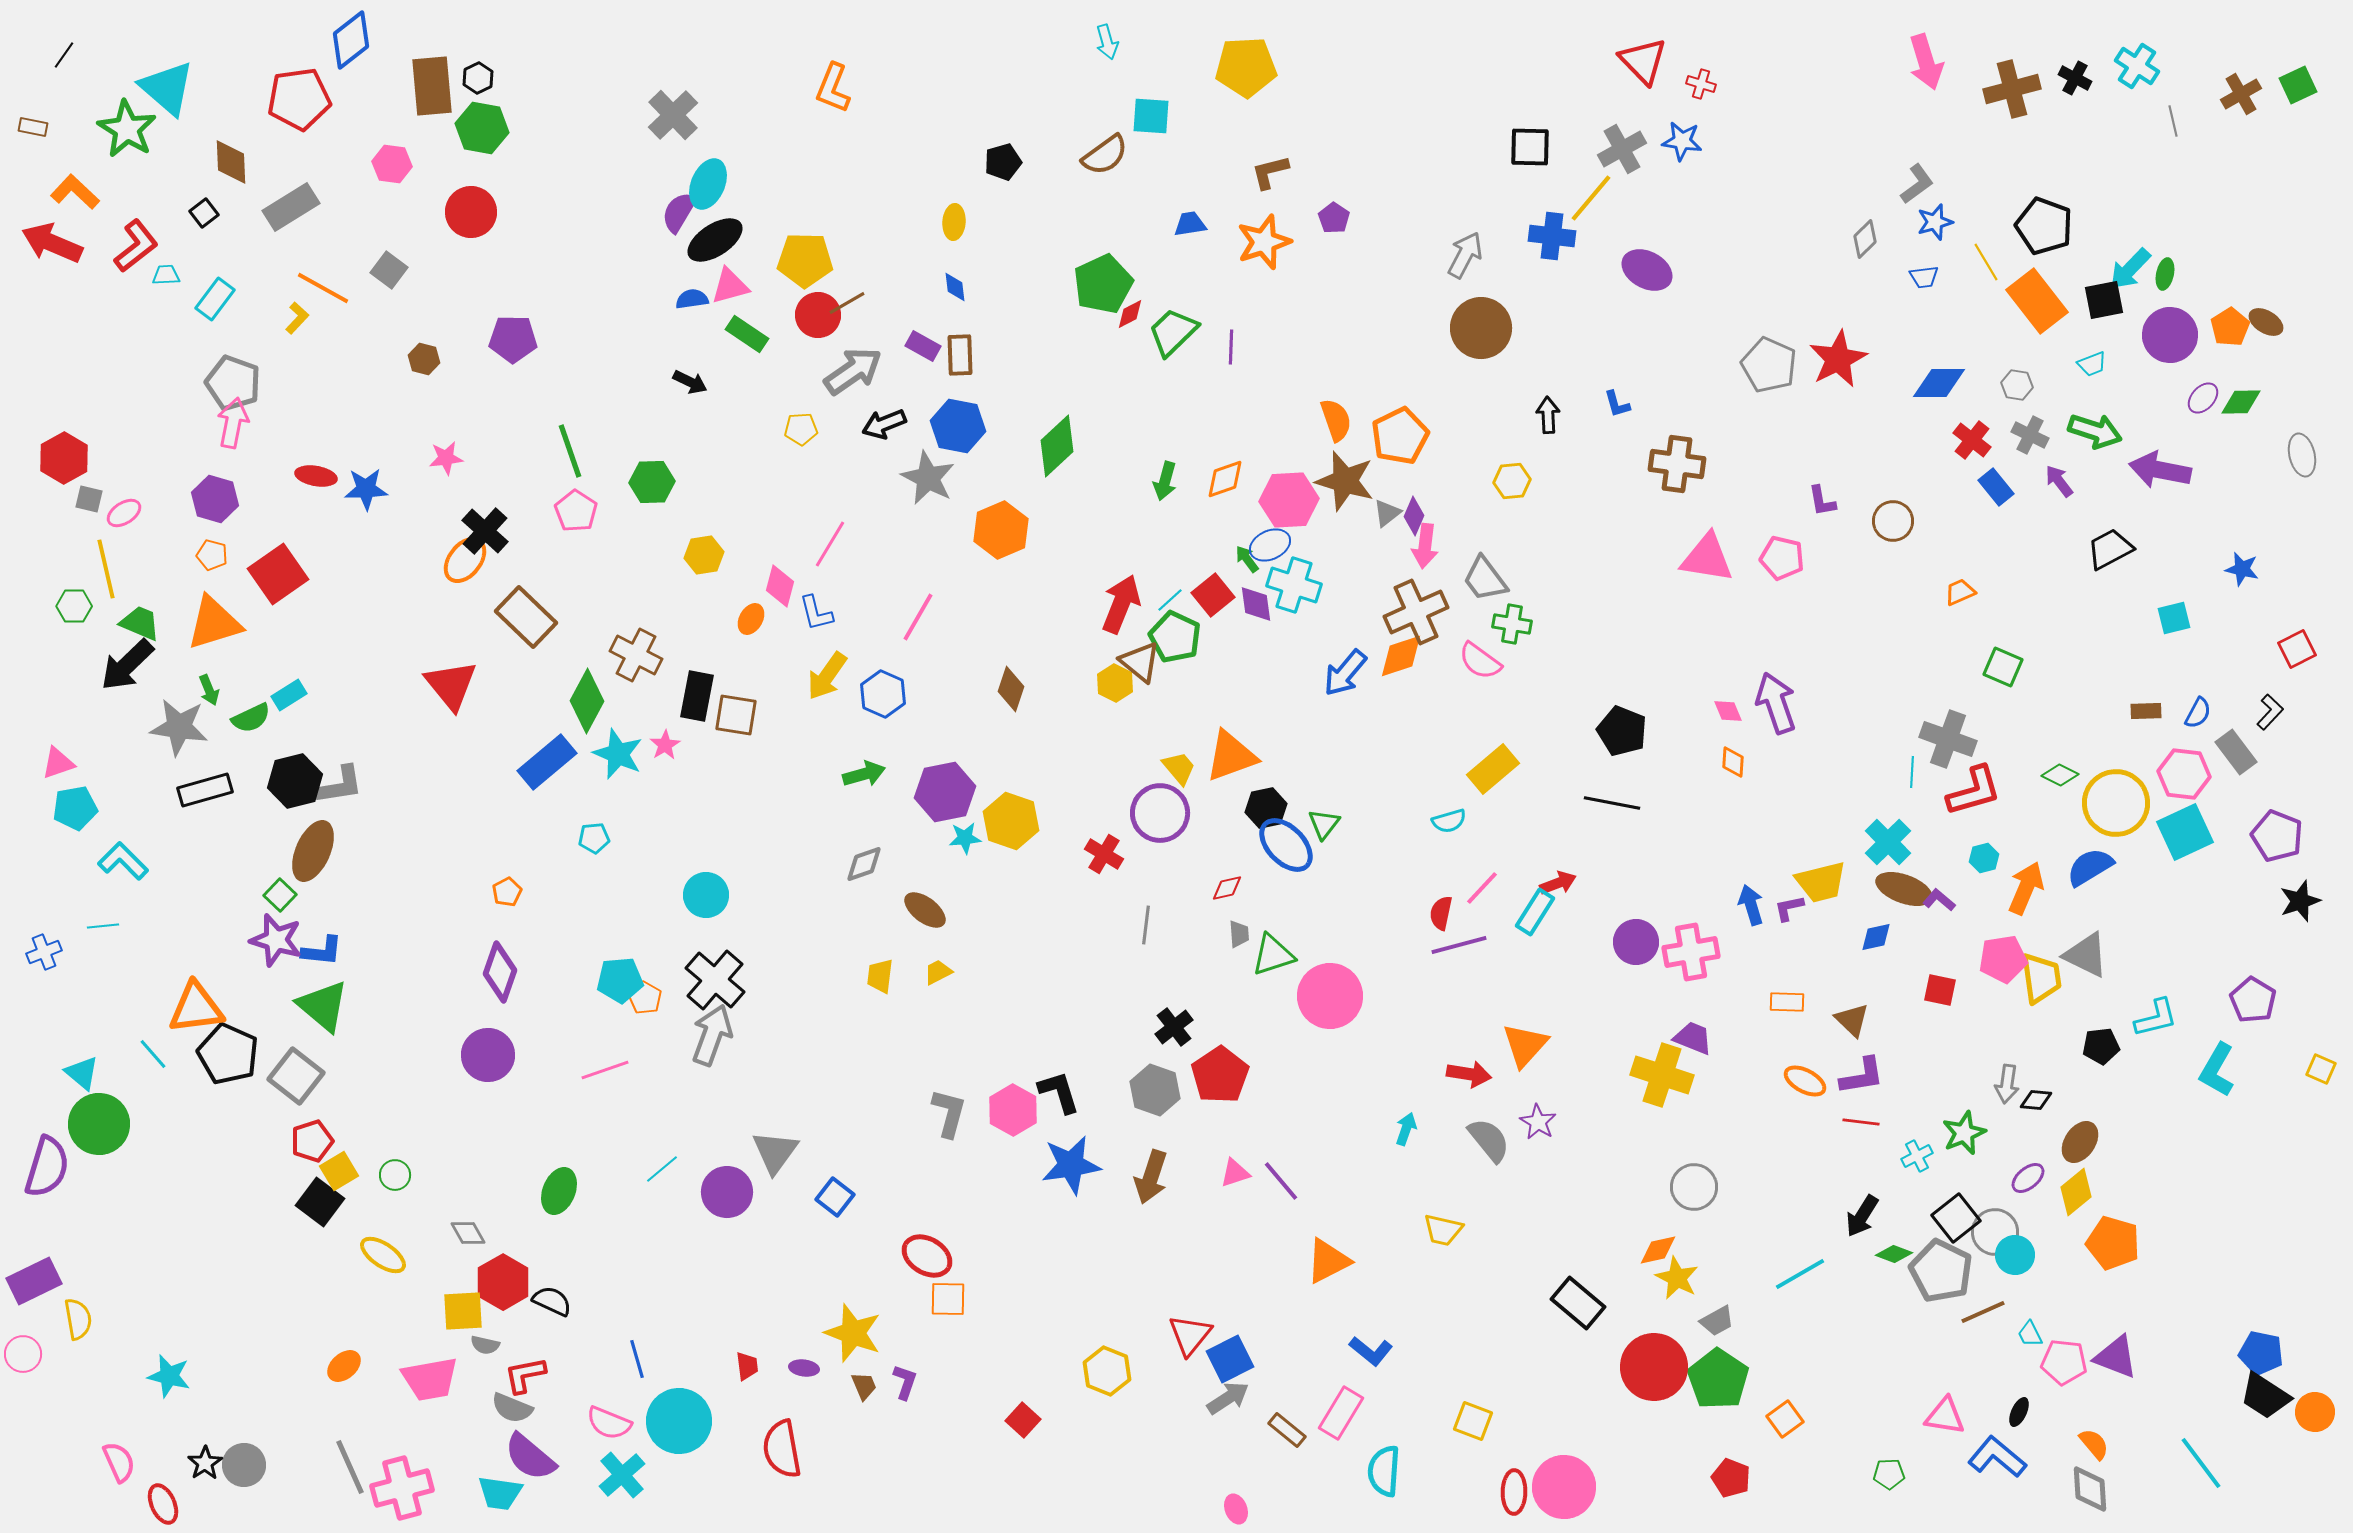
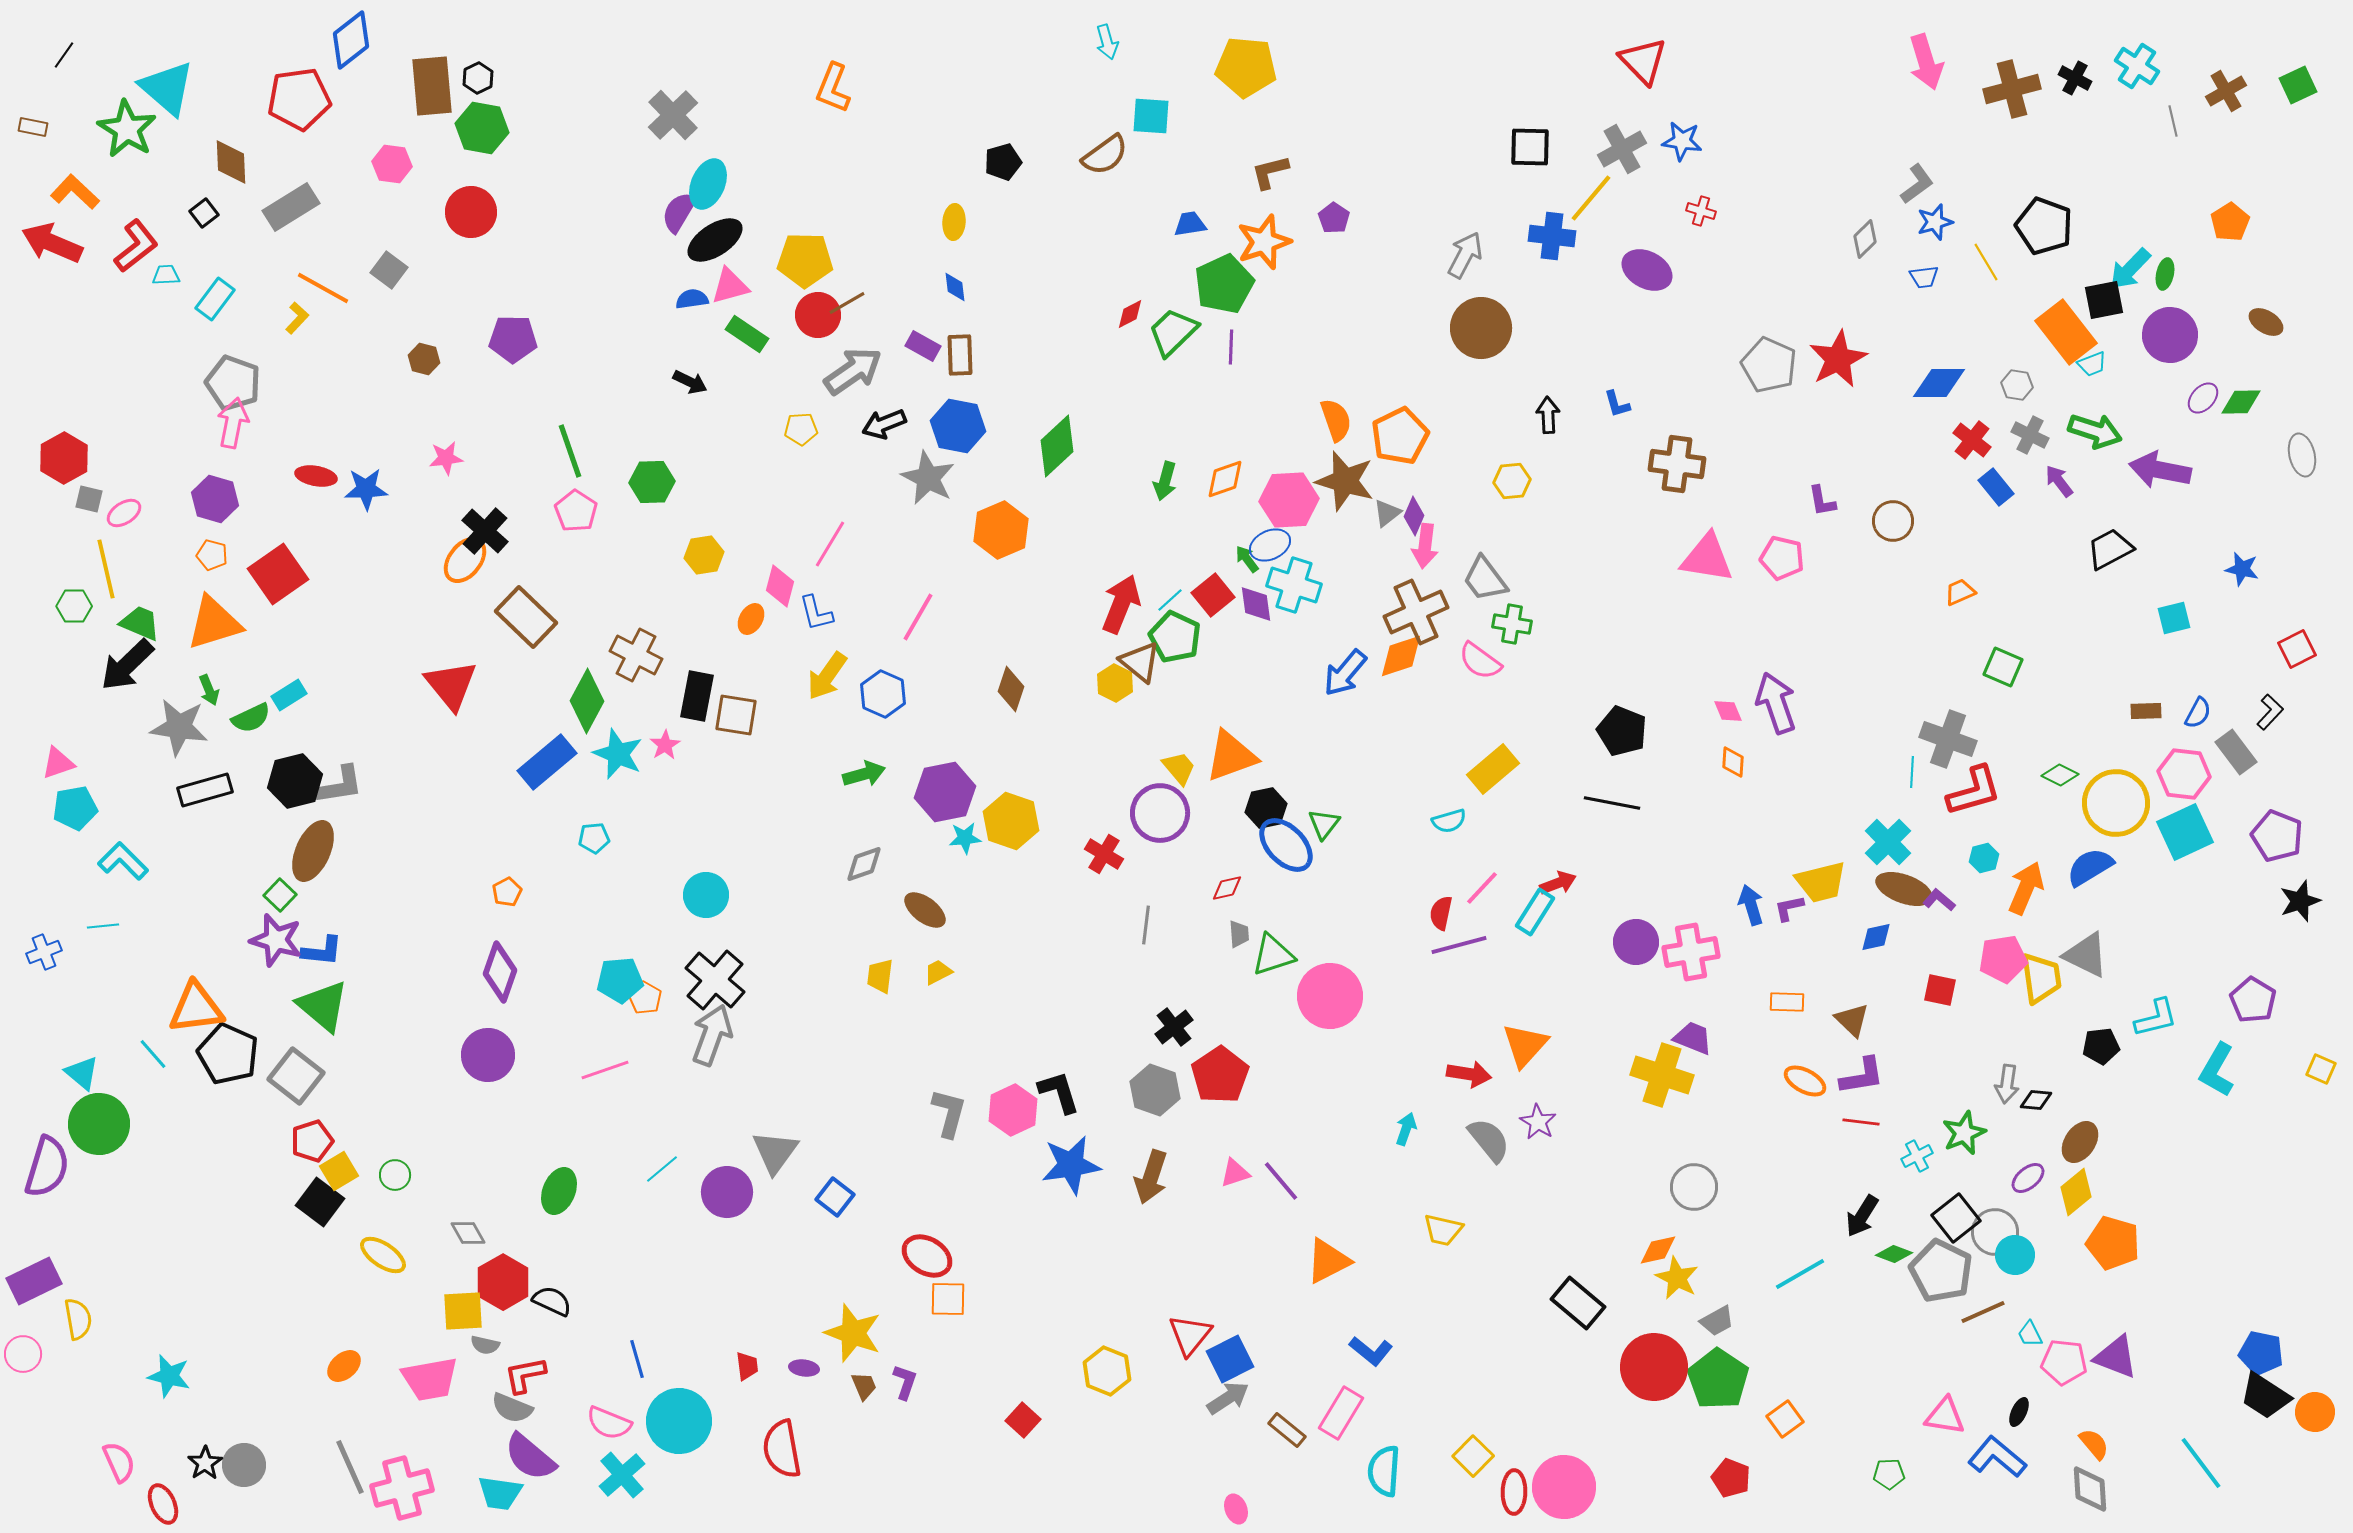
yellow pentagon at (1246, 67): rotated 8 degrees clockwise
red cross at (1701, 84): moved 127 px down
brown cross at (2241, 94): moved 15 px left, 3 px up
green pentagon at (1103, 284): moved 121 px right
orange rectangle at (2037, 301): moved 29 px right, 31 px down
orange pentagon at (2230, 327): moved 105 px up
pink hexagon at (1013, 1110): rotated 6 degrees clockwise
yellow square at (1473, 1421): moved 35 px down; rotated 24 degrees clockwise
